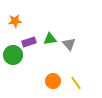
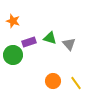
orange star: moved 2 px left; rotated 24 degrees clockwise
green triangle: moved 1 px up; rotated 24 degrees clockwise
